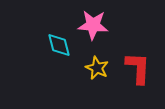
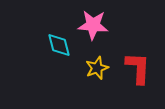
yellow star: rotated 25 degrees clockwise
